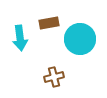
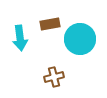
brown rectangle: moved 1 px right, 1 px down
